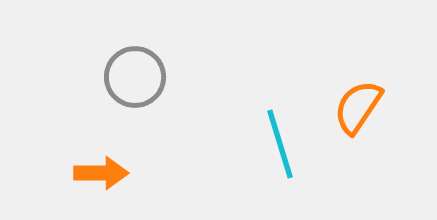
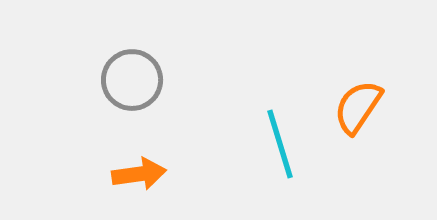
gray circle: moved 3 px left, 3 px down
orange arrow: moved 38 px right, 1 px down; rotated 8 degrees counterclockwise
